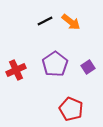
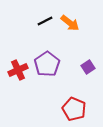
orange arrow: moved 1 px left, 1 px down
purple pentagon: moved 8 px left
red cross: moved 2 px right
red pentagon: moved 3 px right
